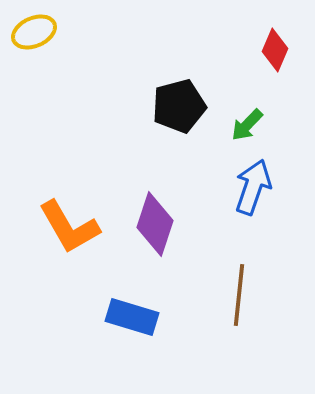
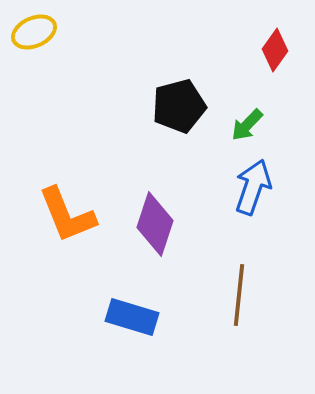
red diamond: rotated 12 degrees clockwise
orange L-shape: moved 2 px left, 12 px up; rotated 8 degrees clockwise
